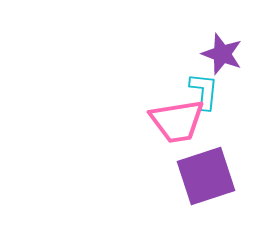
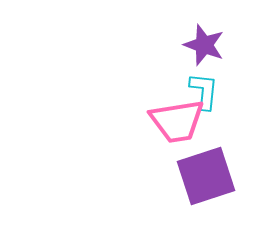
purple star: moved 18 px left, 9 px up
